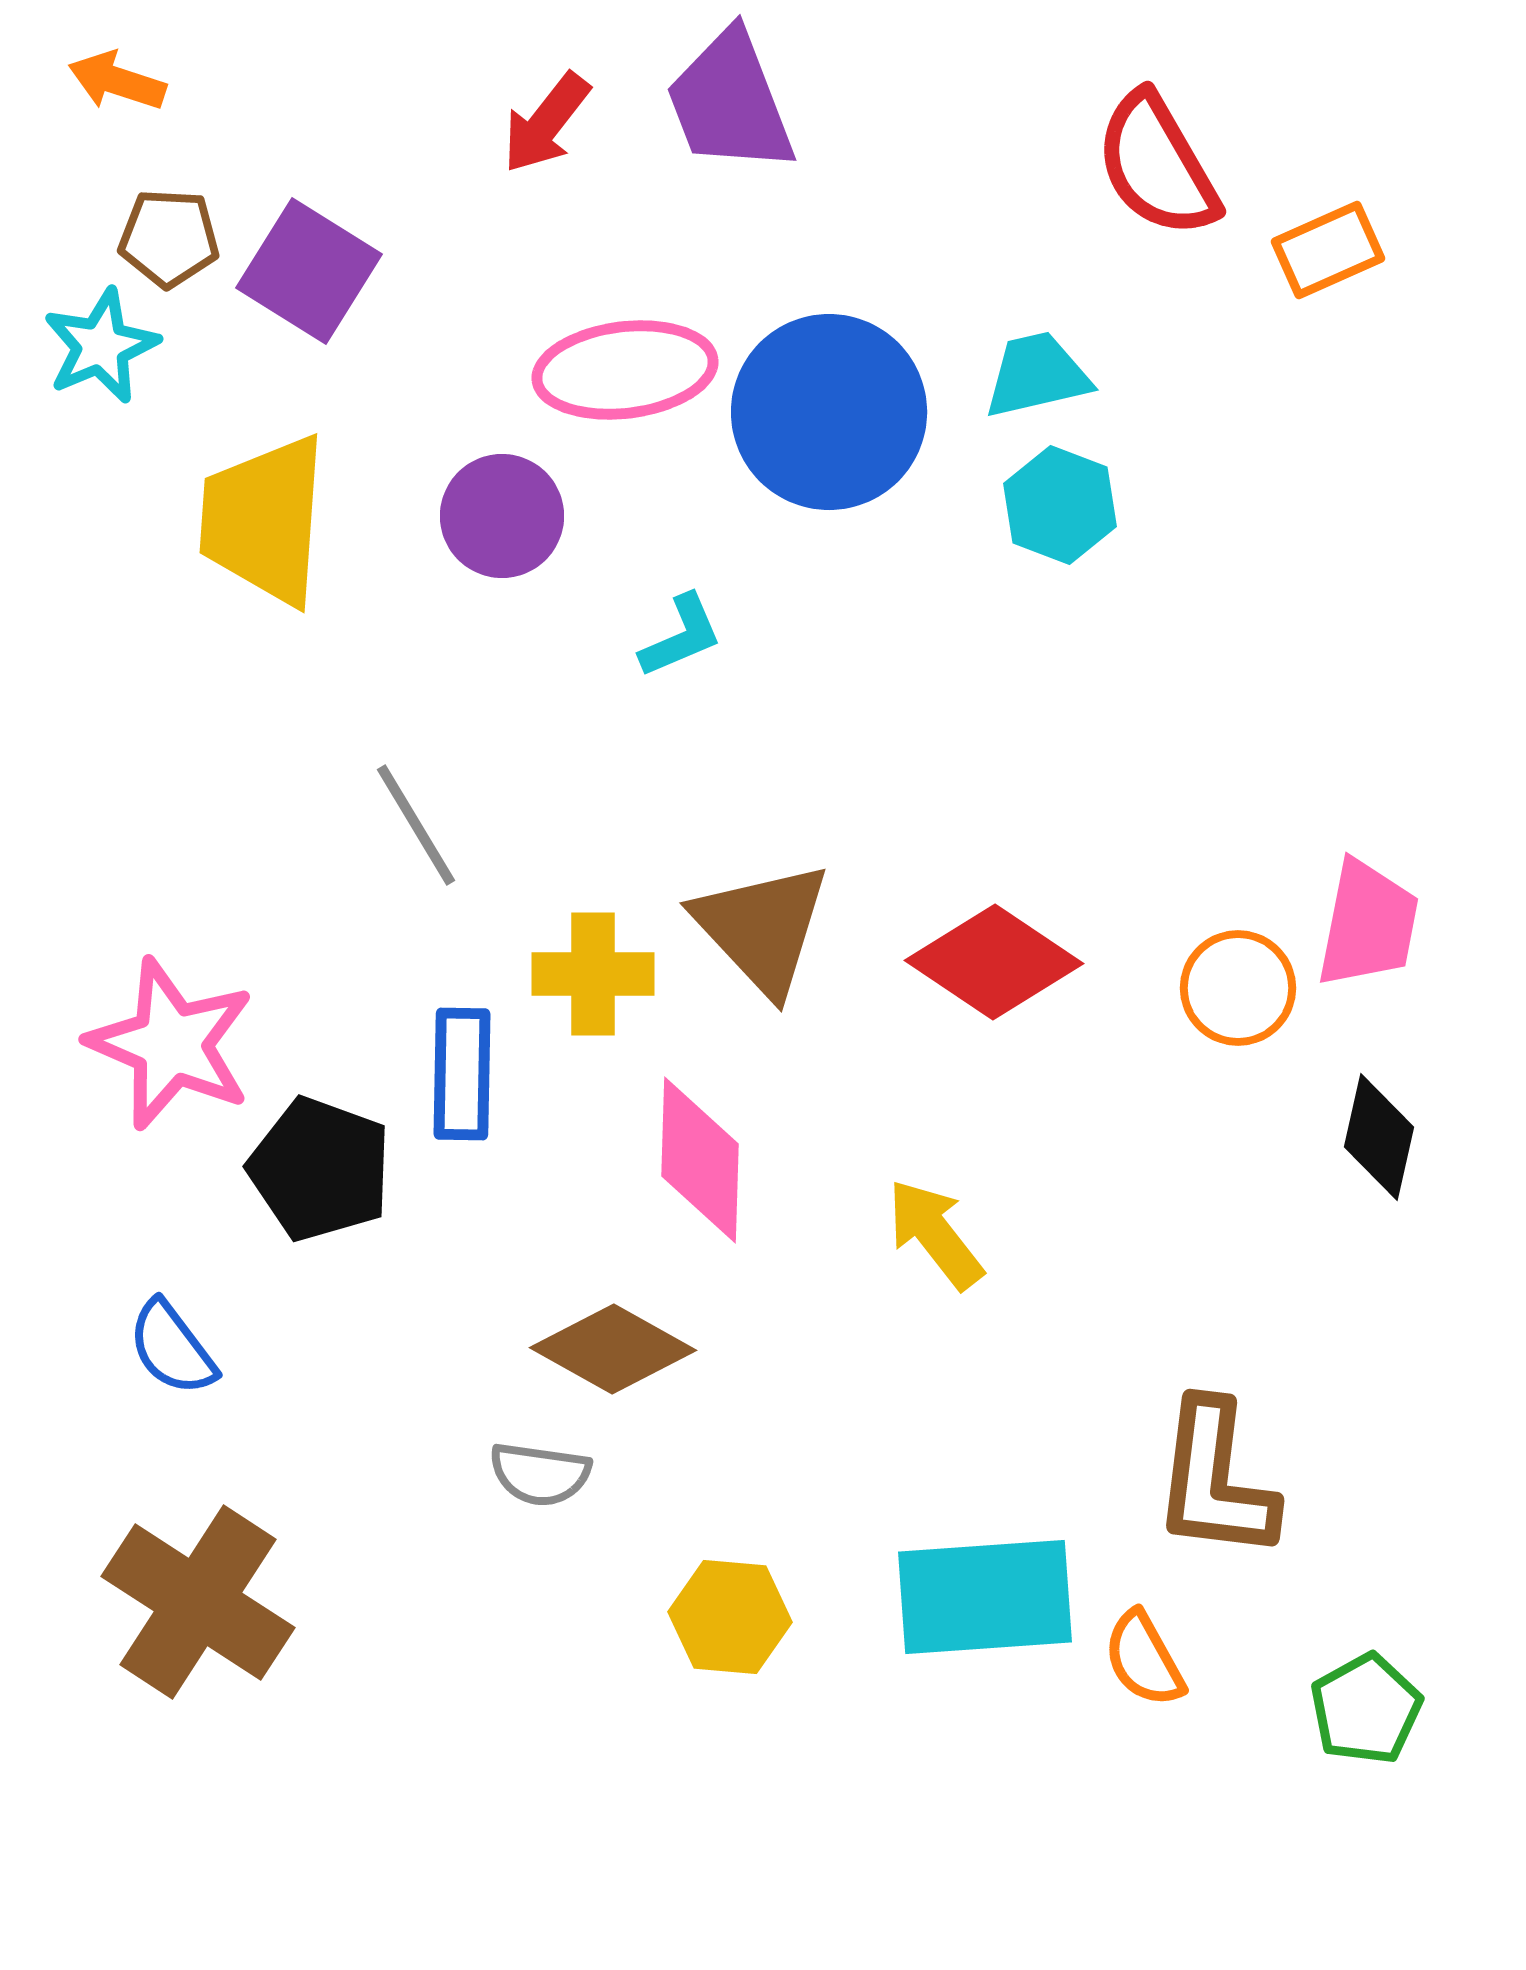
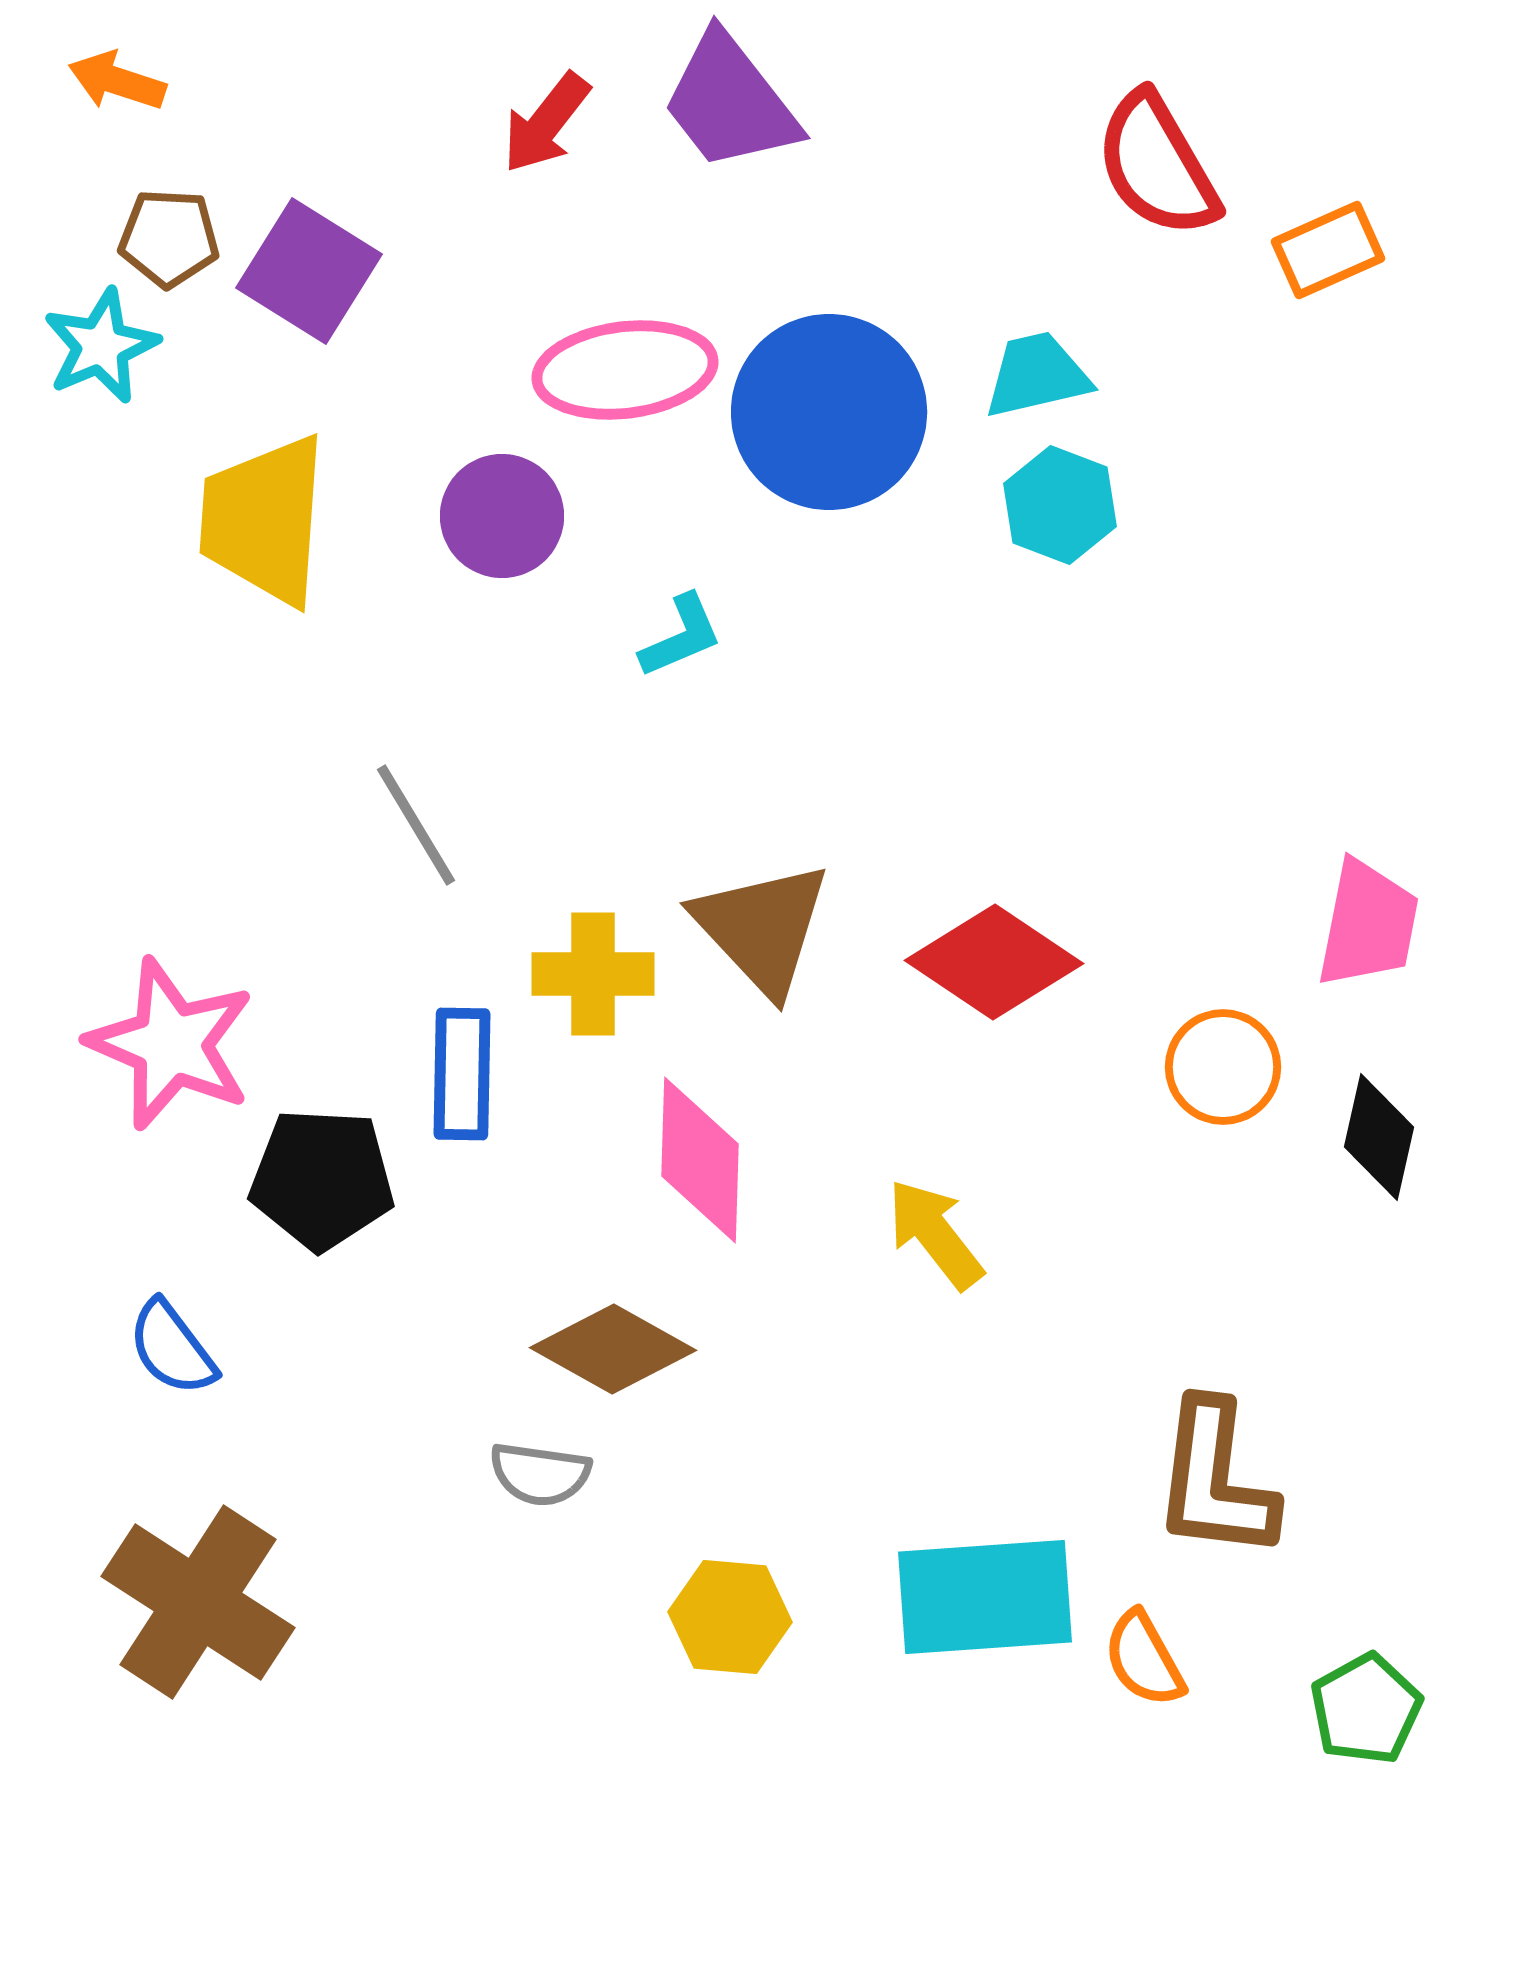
purple trapezoid: rotated 17 degrees counterclockwise
orange circle: moved 15 px left, 79 px down
black pentagon: moved 2 px right, 10 px down; rotated 17 degrees counterclockwise
